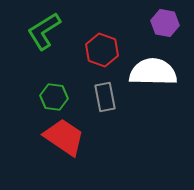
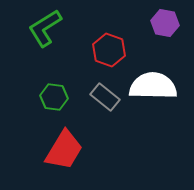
green L-shape: moved 1 px right, 3 px up
red hexagon: moved 7 px right
white semicircle: moved 14 px down
gray rectangle: rotated 40 degrees counterclockwise
red trapezoid: moved 13 px down; rotated 87 degrees clockwise
